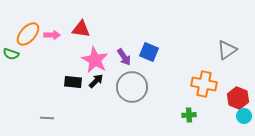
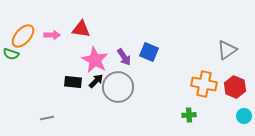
orange ellipse: moved 5 px left, 2 px down
gray circle: moved 14 px left
red hexagon: moved 3 px left, 11 px up
gray line: rotated 16 degrees counterclockwise
